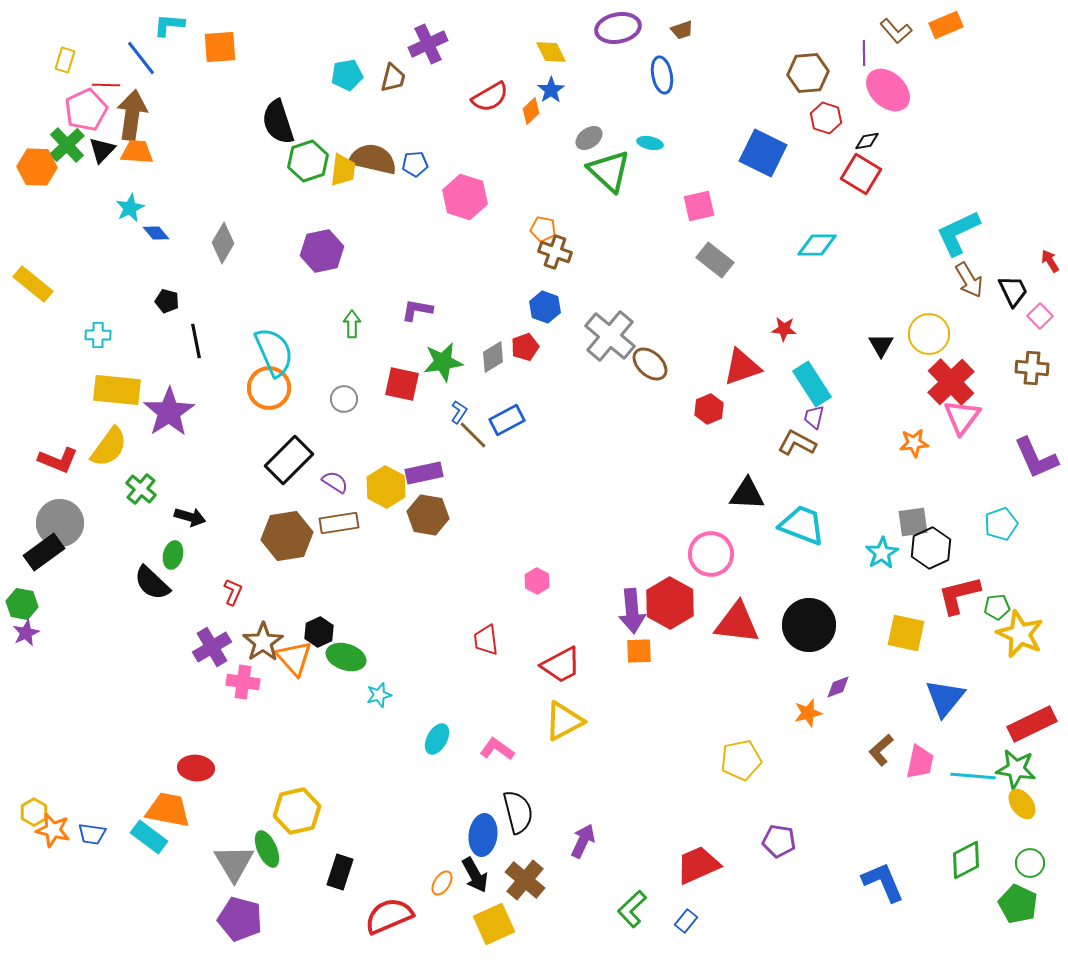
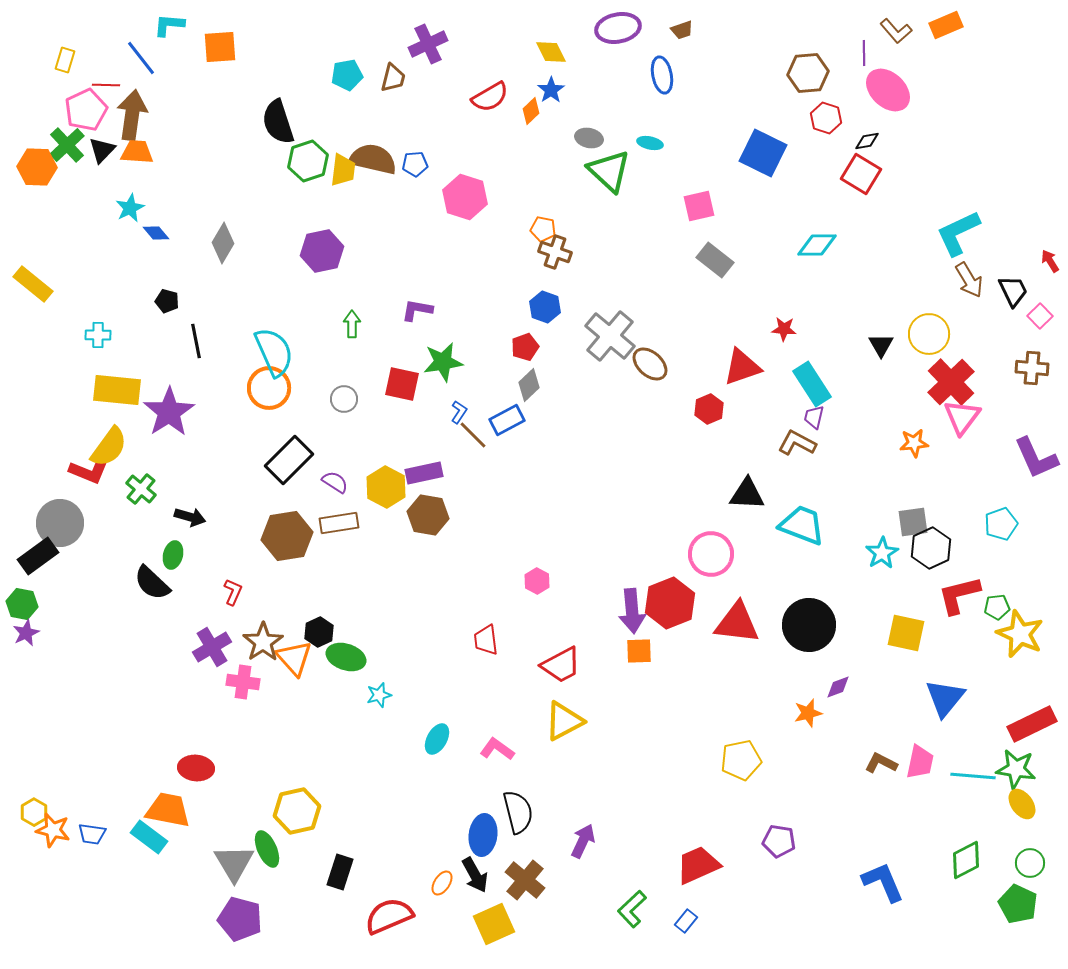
gray ellipse at (589, 138): rotated 48 degrees clockwise
gray diamond at (493, 357): moved 36 px right, 28 px down; rotated 12 degrees counterclockwise
red L-shape at (58, 460): moved 31 px right, 11 px down
black rectangle at (44, 552): moved 6 px left, 4 px down
red hexagon at (670, 603): rotated 9 degrees clockwise
brown L-shape at (881, 750): moved 13 px down; rotated 68 degrees clockwise
